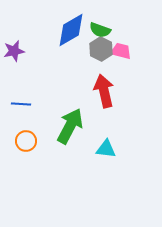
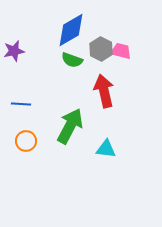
green semicircle: moved 28 px left, 30 px down
